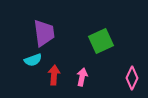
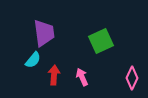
cyan semicircle: rotated 30 degrees counterclockwise
pink arrow: rotated 36 degrees counterclockwise
